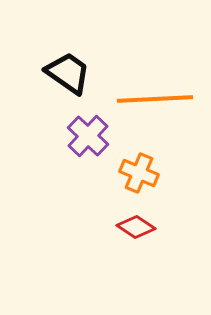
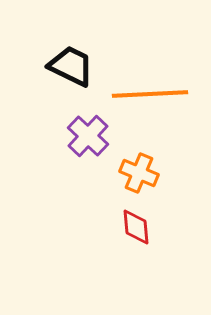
black trapezoid: moved 3 px right, 7 px up; rotated 9 degrees counterclockwise
orange line: moved 5 px left, 5 px up
red diamond: rotated 51 degrees clockwise
